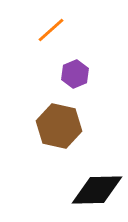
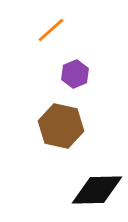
brown hexagon: moved 2 px right
